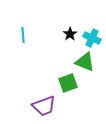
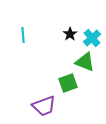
cyan cross: rotated 24 degrees clockwise
